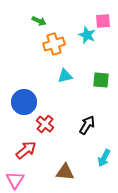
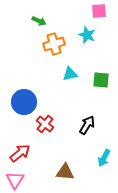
pink square: moved 4 px left, 10 px up
cyan triangle: moved 5 px right, 2 px up
red arrow: moved 6 px left, 3 px down
